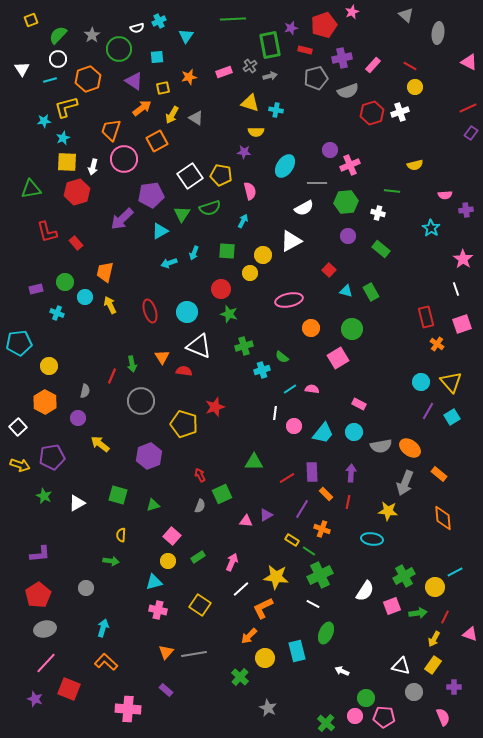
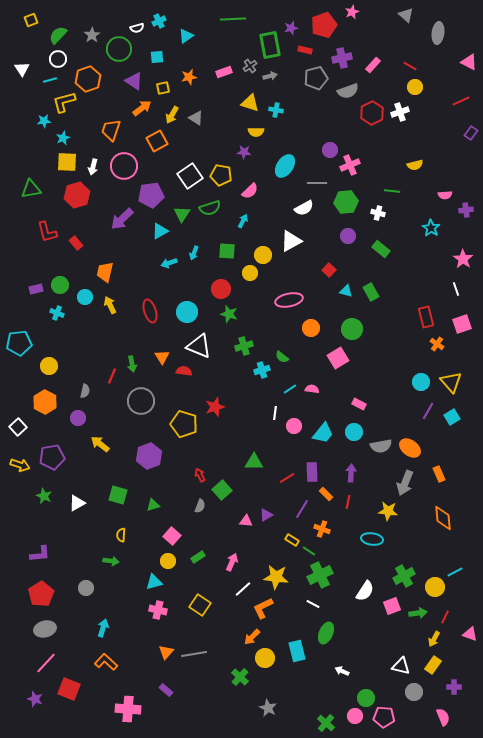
cyan triangle at (186, 36): rotated 21 degrees clockwise
yellow L-shape at (66, 107): moved 2 px left, 5 px up
red line at (468, 108): moved 7 px left, 7 px up
red hexagon at (372, 113): rotated 10 degrees counterclockwise
pink circle at (124, 159): moved 7 px down
pink semicircle at (250, 191): rotated 60 degrees clockwise
red hexagon at (77, 192): moved 3 px down
green circle at (65, 282): moved 5 px left, 3 px down
orange rectangle at (439, 474): rotated 28 degrees clockwise
green square at (222, 494): moved 4 px up; rotated 18 degrees counterclockwise
white line at (241, 589): moved 2 px right
red pentagon at (38, 595): moved 3 px right, 1 px up
orange arrow at (249, 636): moved 3 px right, 1 px down
